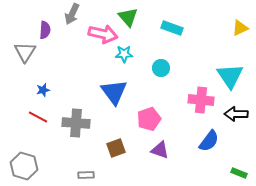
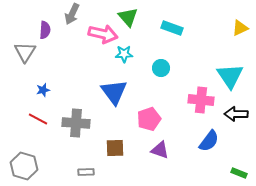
red line: moved 2 px down
brown square: moved 1 px left; rotated 18 degrees clockwise
gray rectangle: moved 3 px up
